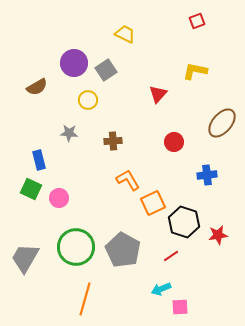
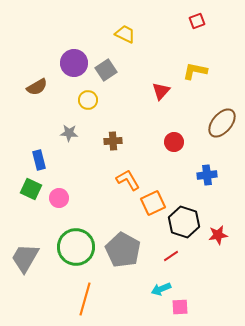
red triangle: moved 3 px right, 3 px up
